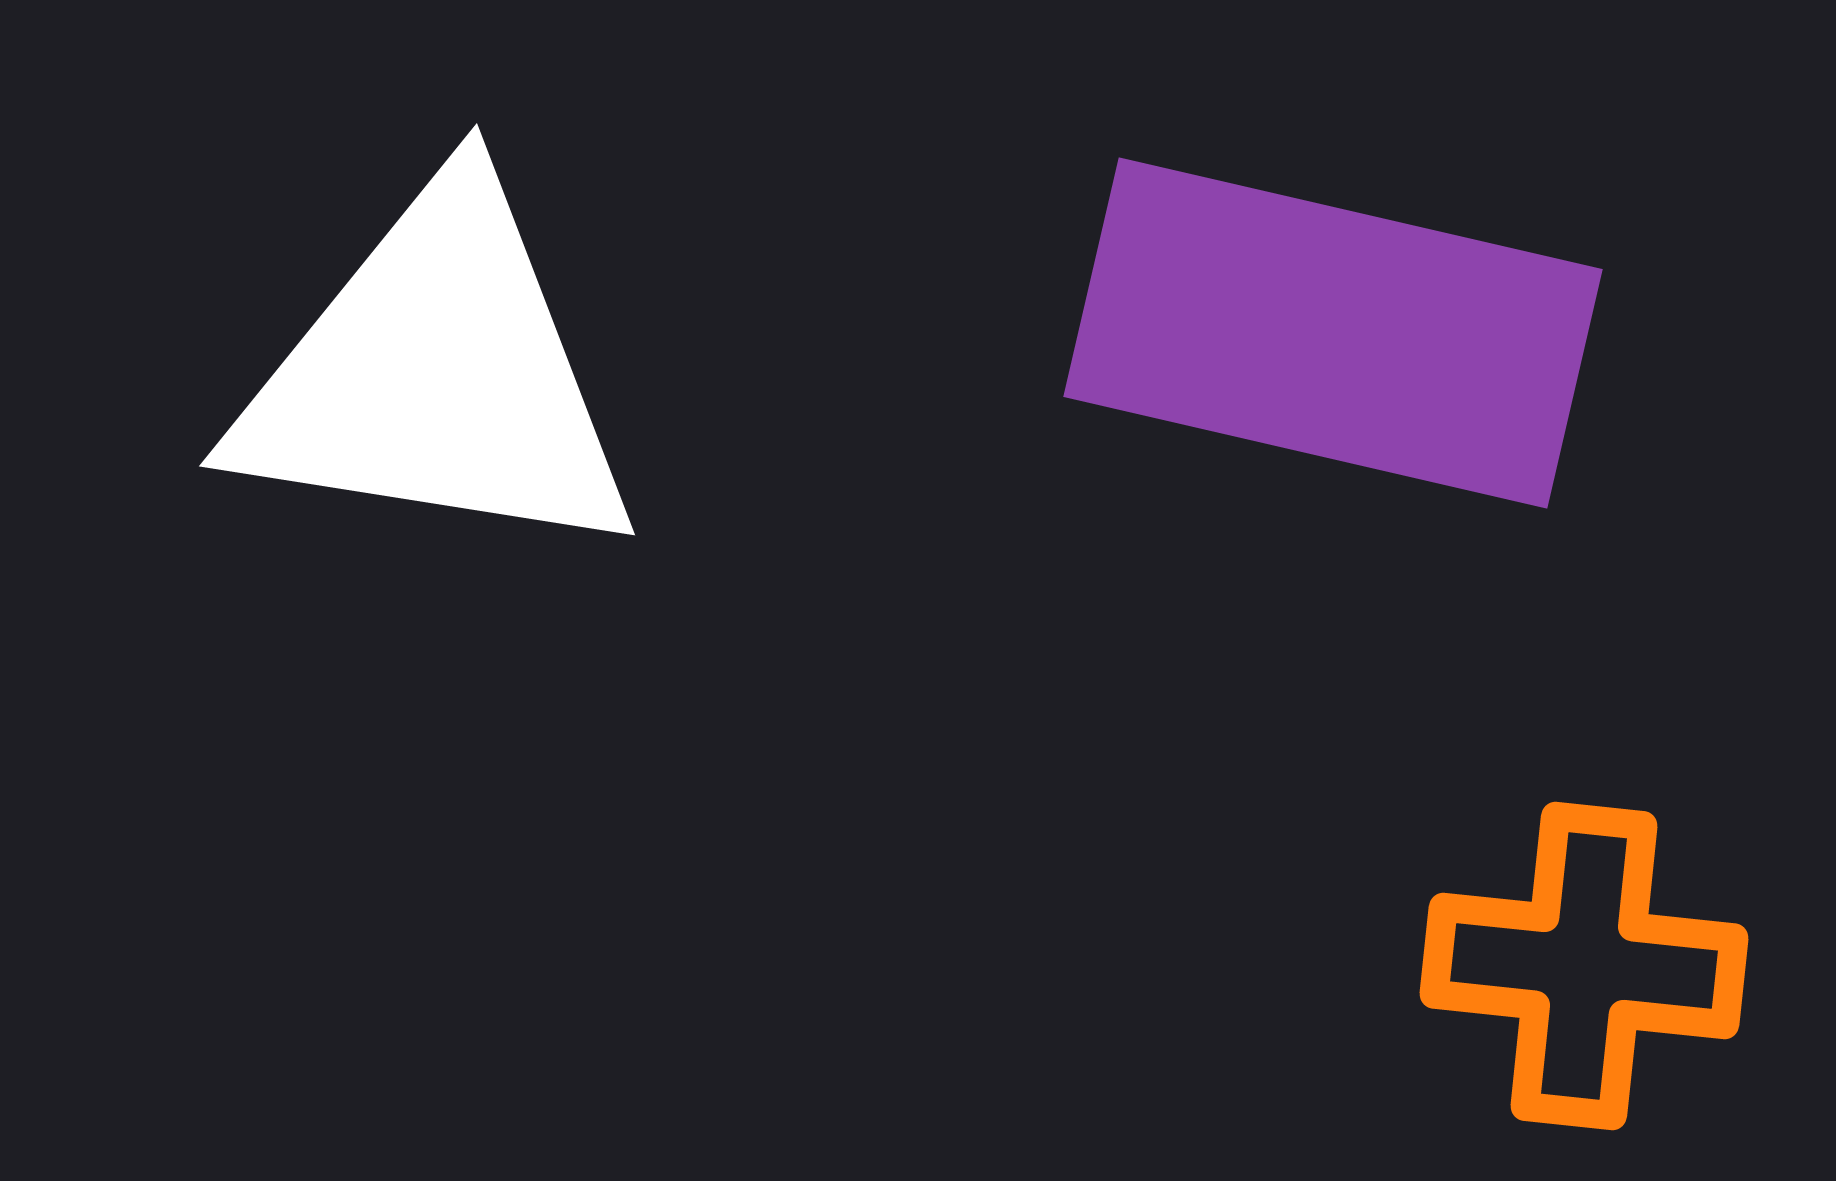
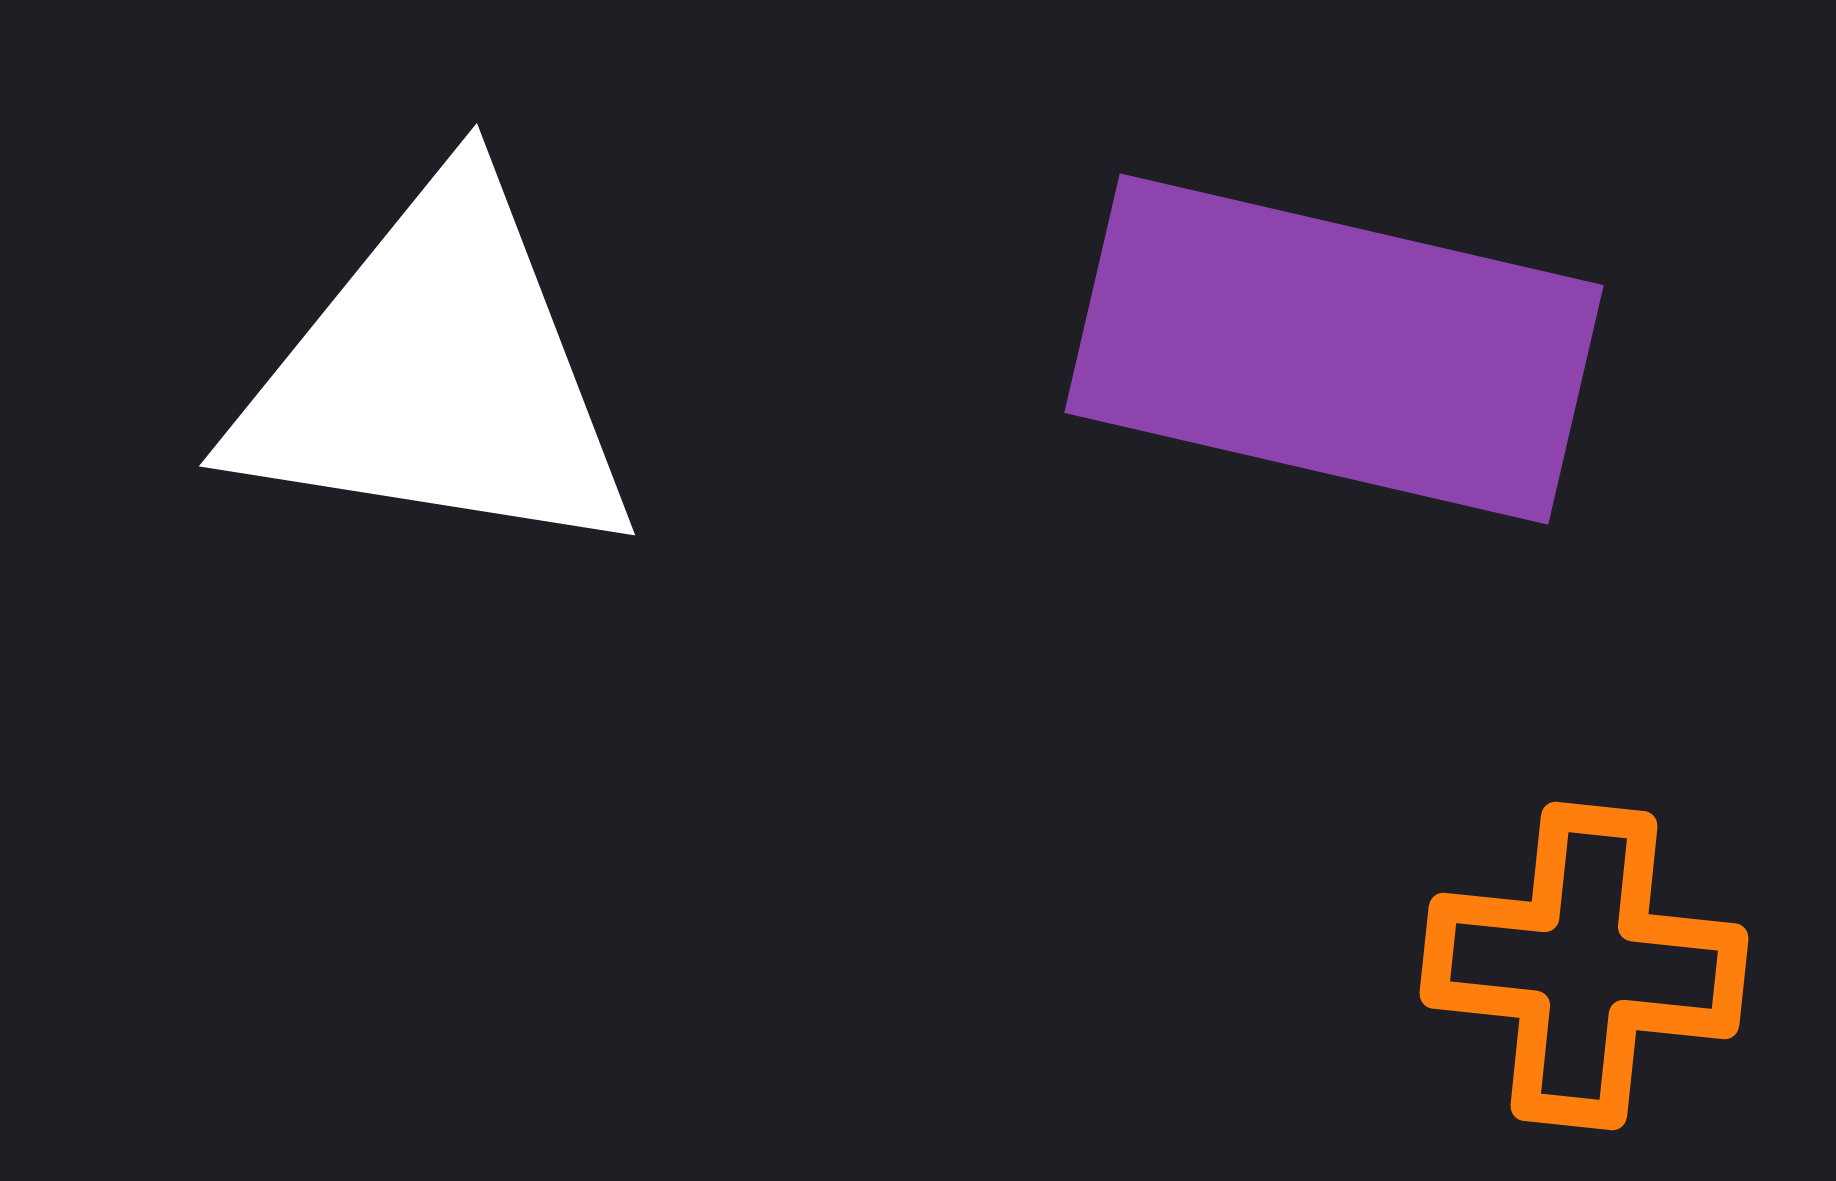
purple rectangle: moved 1 px right, 16 px down
